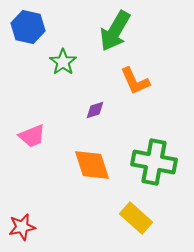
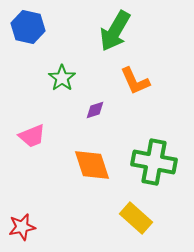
green star: moved 1 px left, 16 px down
